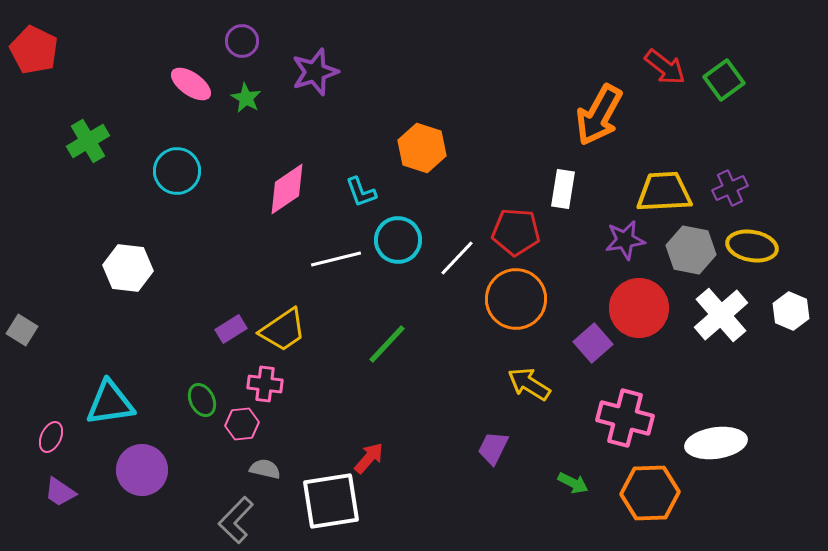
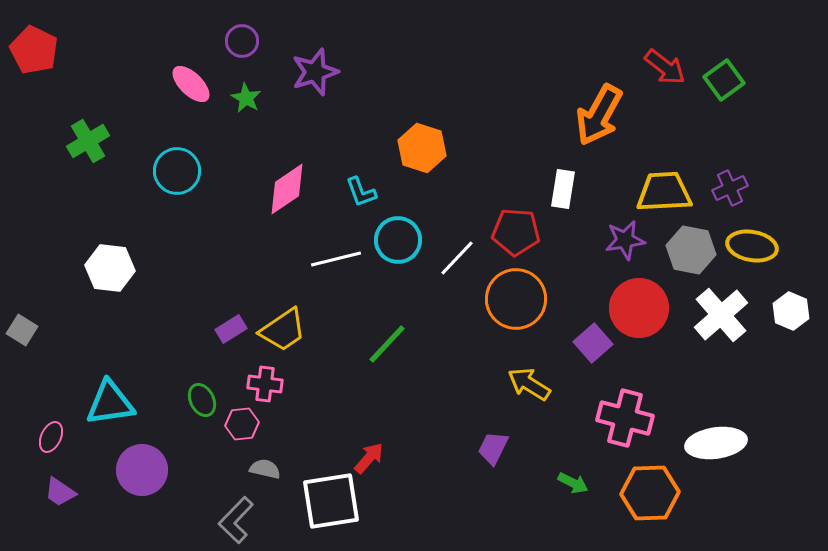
pink ellipse at (191, 84): rotated 9 degrees clockwise
white hexagon at (128, 268): moved 18 px left
